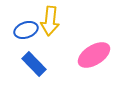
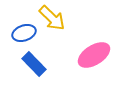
yellow arrow: moved 2 px right, 3 px up; rotated 52 degrees counterclockwise
blue ellipse: moved 2 px left, 3 px down
